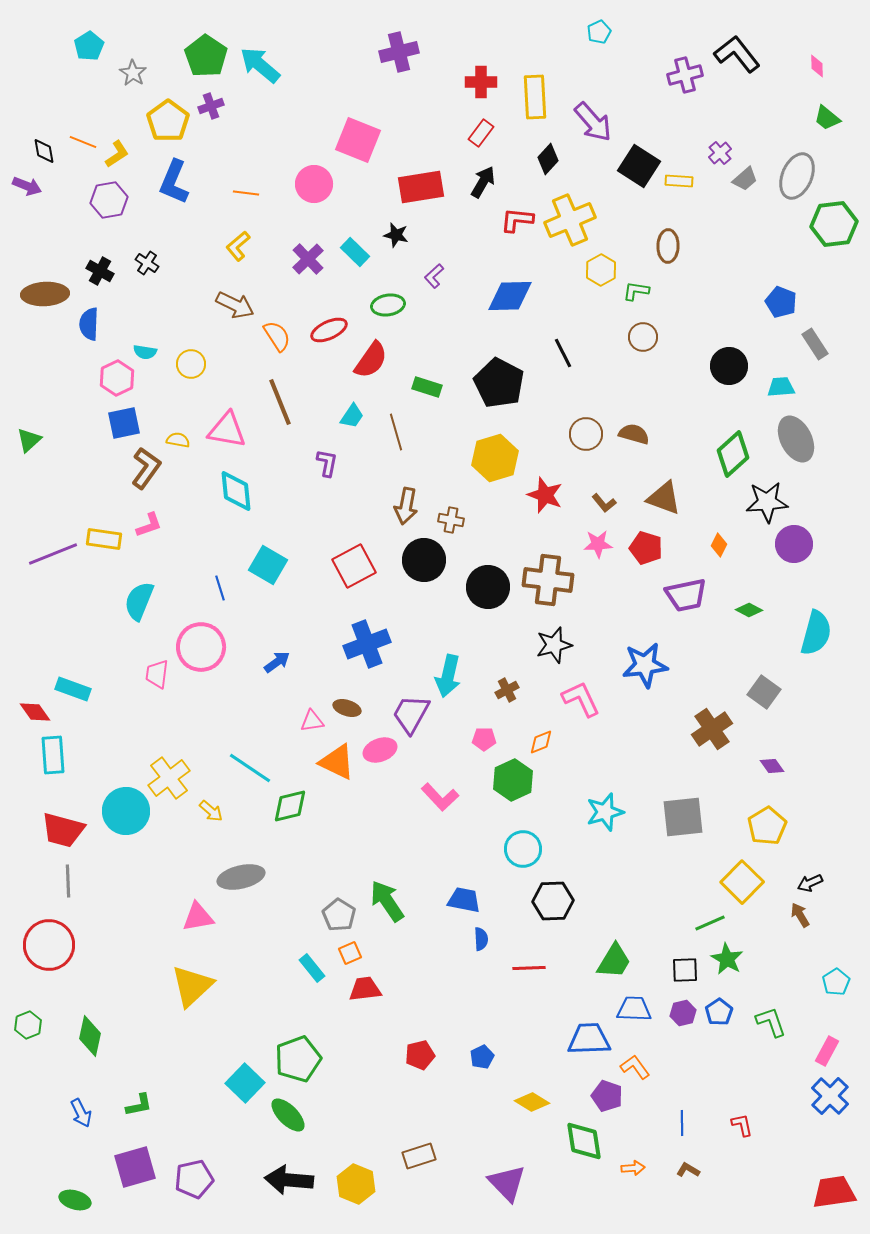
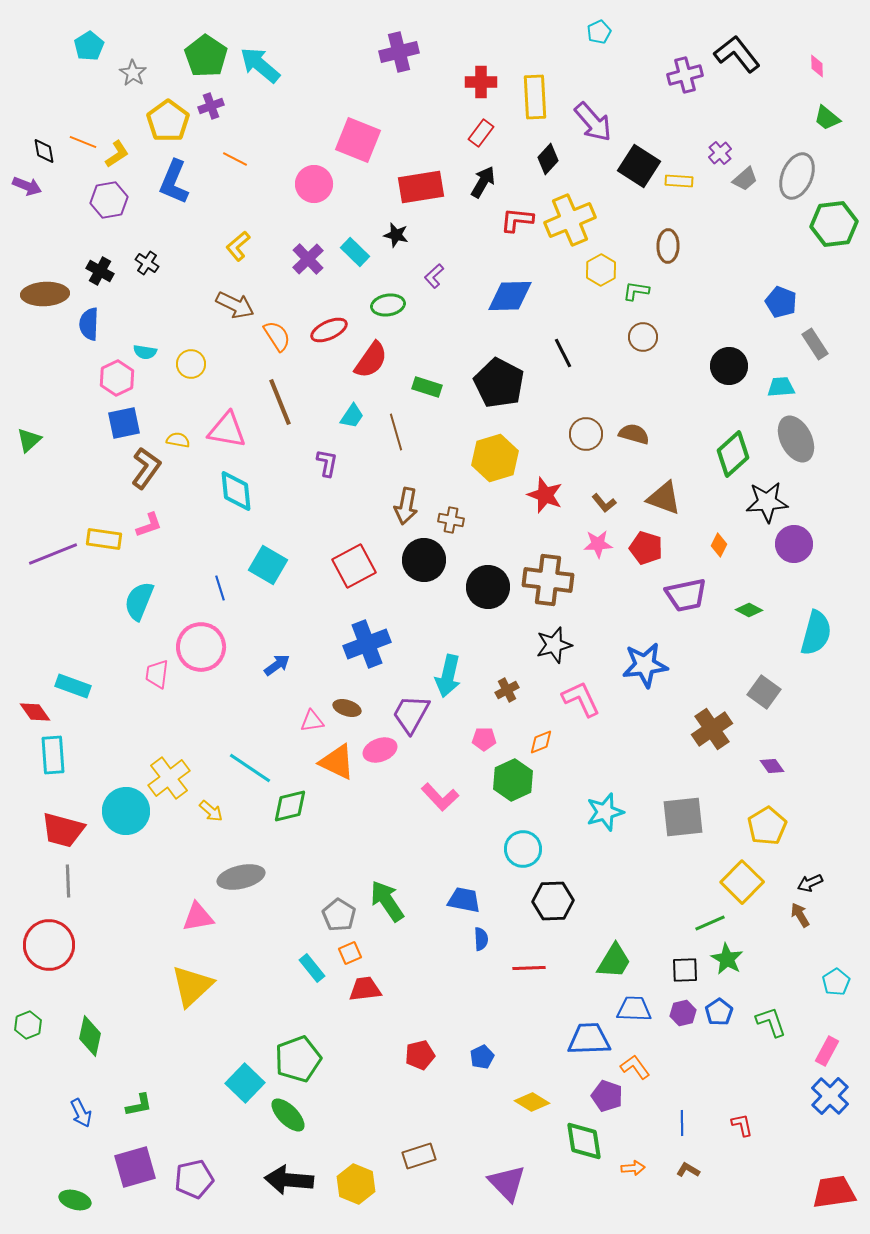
orange line at (246, 193): moved 11 px left, 34 px up; rotated 20 degrees clockwise
blue arrow at (277, 662): moved 3 px down
cyan rectangle at (73, 689): moved 3 px up
